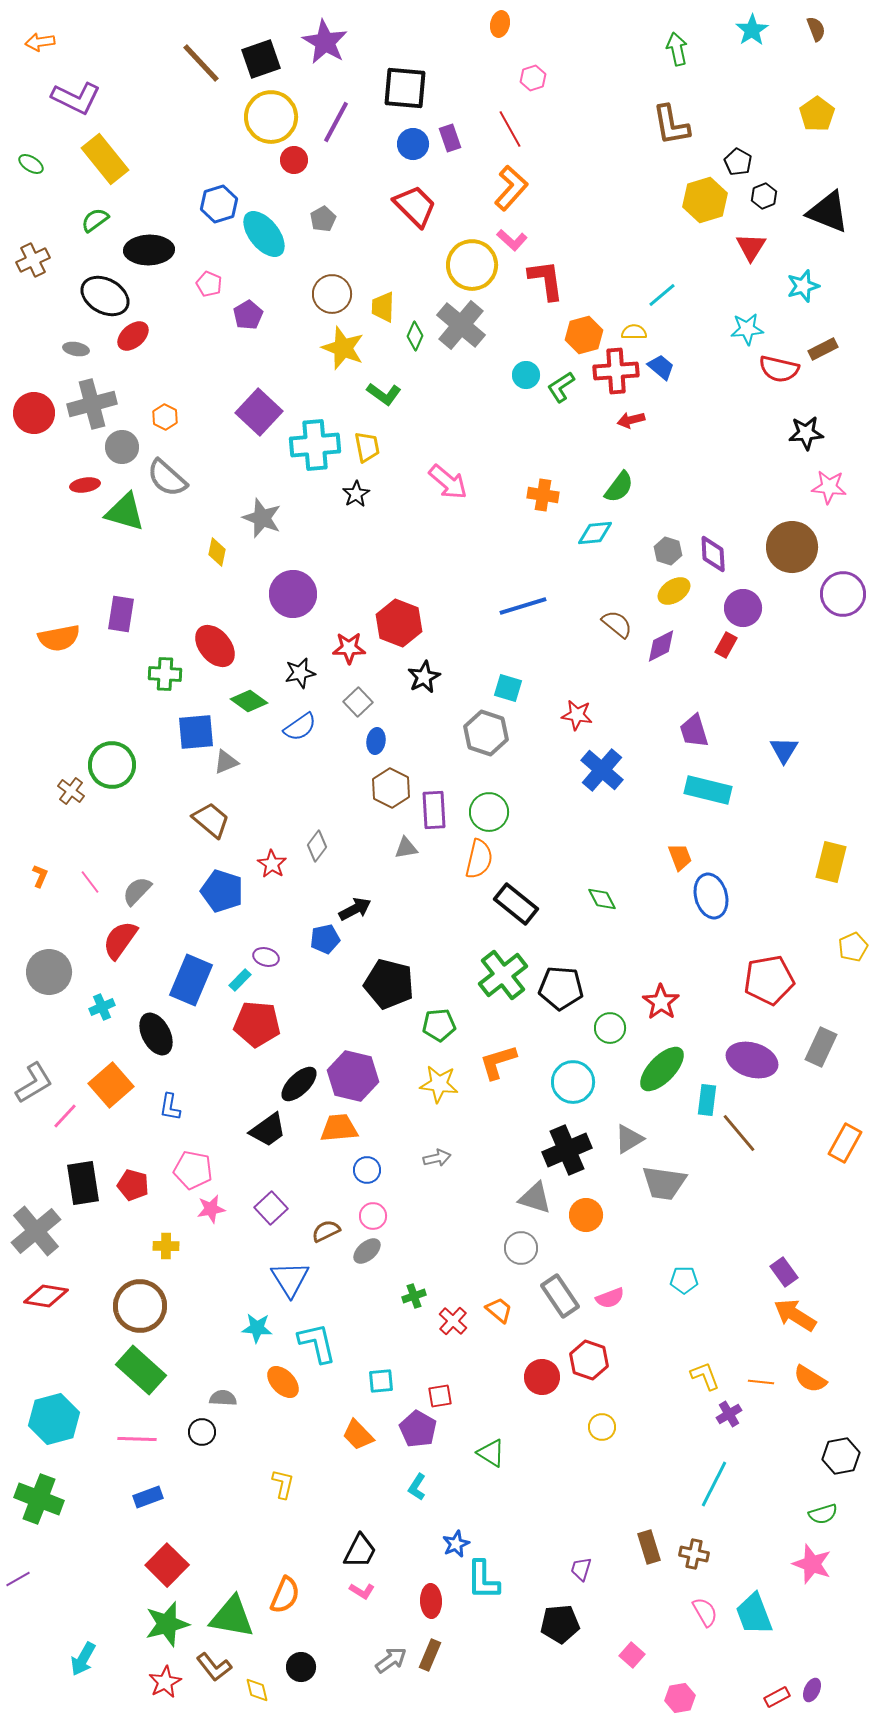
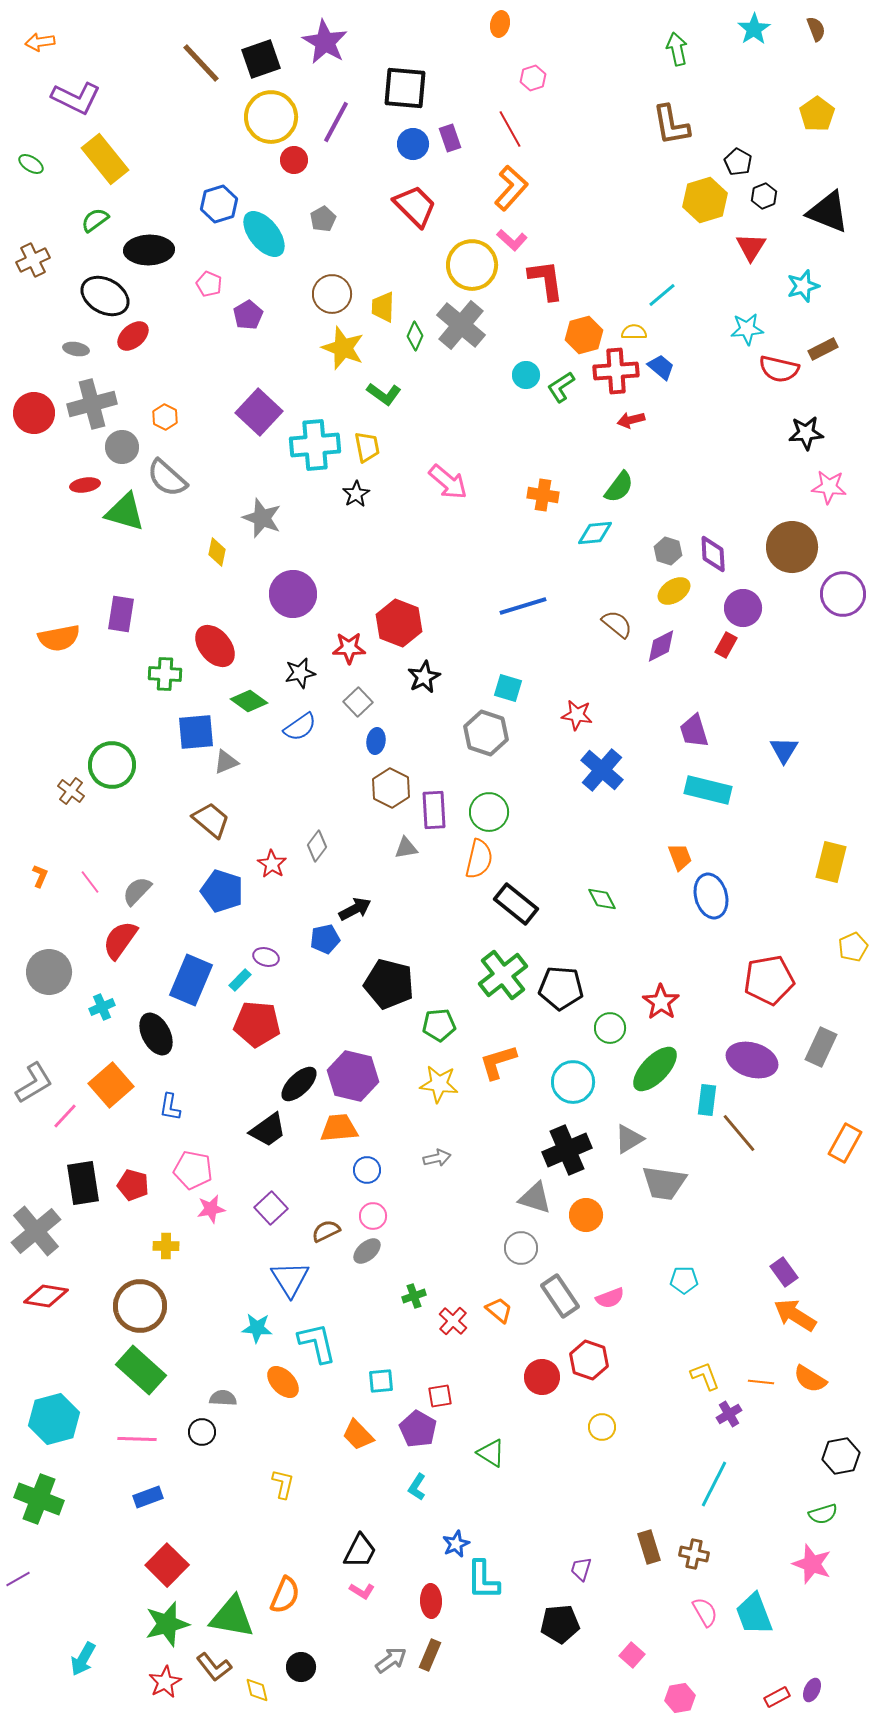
cyan star at (752, 30): moved 2 px right, 1 px up
green ellipse at (662, 1069): moved 7 px left
